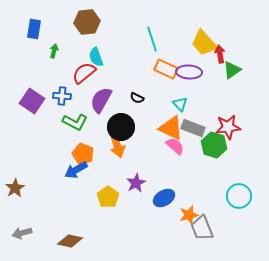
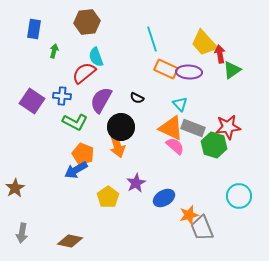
gray arrow: rotated 66 degrees counterclockwise
